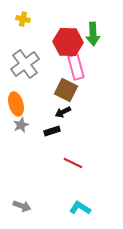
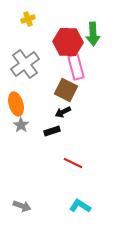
yellow cross: moved 5 px right; rotated 32 degrees counterclockwise
gray star: rotated 14 degrees counterclockwise
cyan L-shape: moved 2 px up
